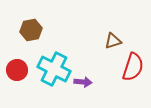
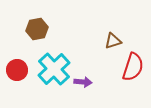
brown hexagon: moved 6 px right, 1 px up
cyan cross: rotated 20 degrees clockwise
